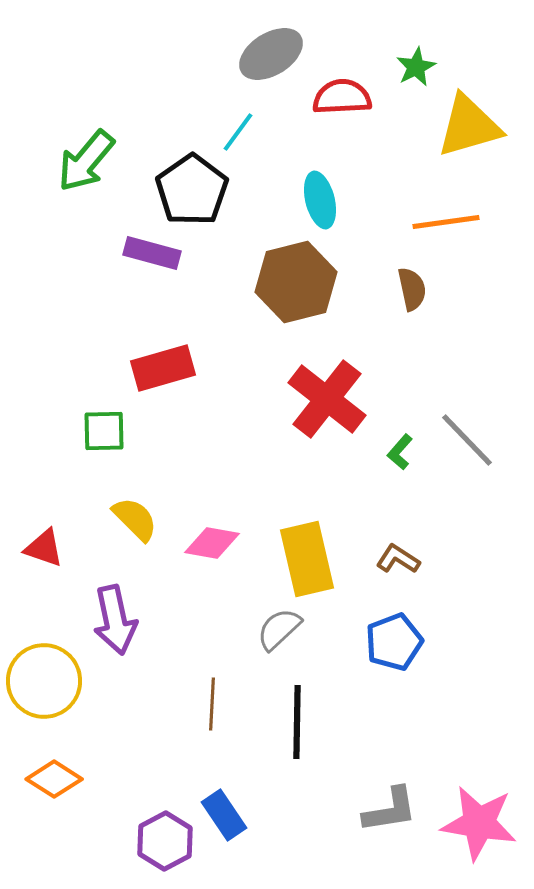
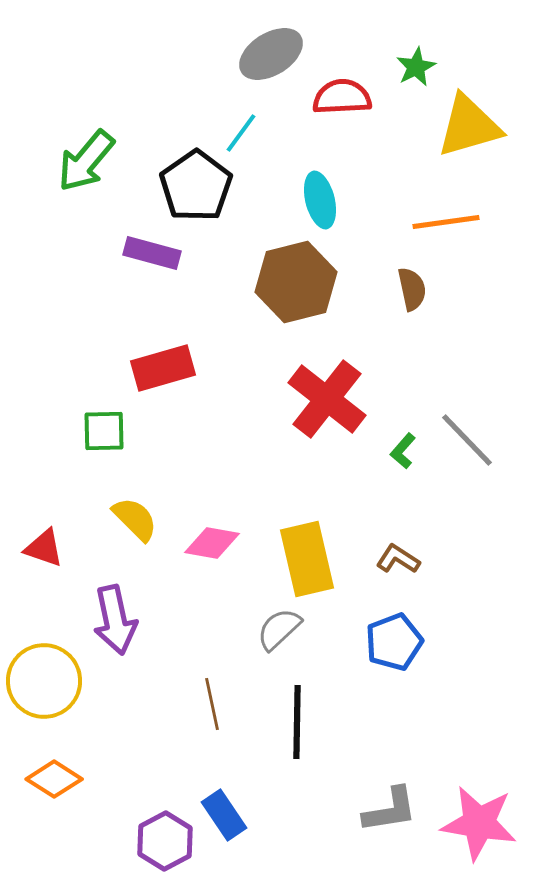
cyan line: moved 3 px right, 1 px down
black pentagon: moved 4 px right, 4 px up
green L-shape: moved 3 px right, 1 px up
brown line: rotated 15 degrees counterclockwise
